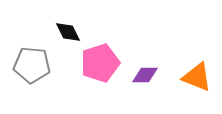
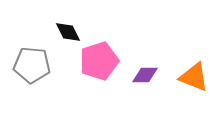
pink pentagon: moved 1 px left, 2 px up
orange triangle: moved 3 px left
